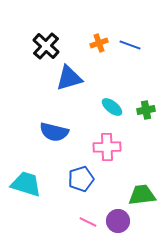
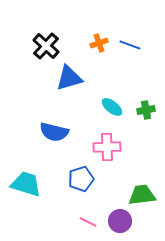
purple circle: moved 2 px right
